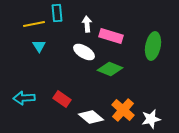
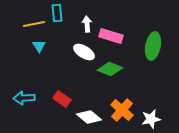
orange cross: moved 1 px left
white diamond: moved 2 px left
